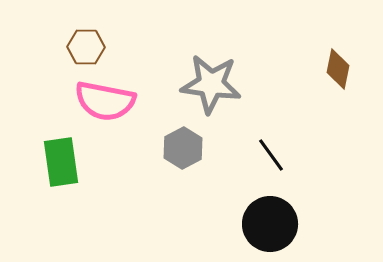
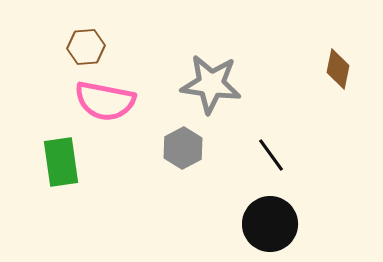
brown hexagon: rotated 6 degrees counterclockwise
